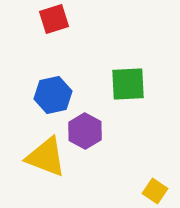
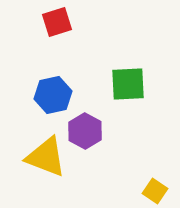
red square: moved 3 px right, 3 px down
